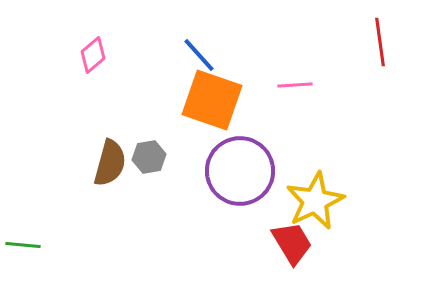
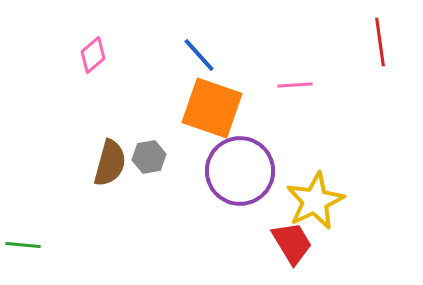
orange square: moved 8 px down
